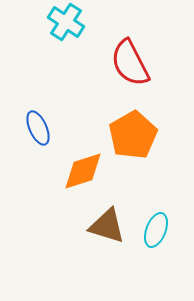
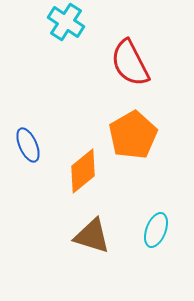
blue ellipse: moved 10 px left, 17 px down
orange diamond: rotated 21 degrees counterclockwise
brown triangle: moved 15 px left, 10 px down
